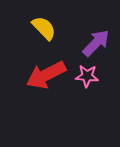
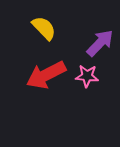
purple arrow: moved 4 px right
